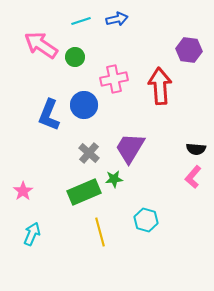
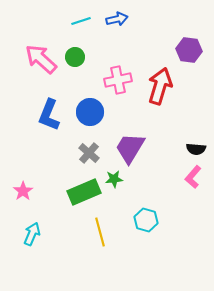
pink arrow: moved 14 px down; rotated 8 degrees clockwise
pink cross: moved 4 px right, 1 px down
red arrow: rotated 21 degrees clockwise
blue circle: moved 6 px right, 7 px down
